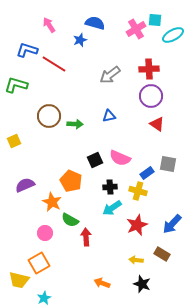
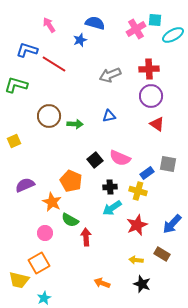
gray arrow: rotated 15 degrees clockwise
black square: rotated 14 degrees counterclockwise
